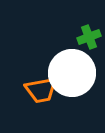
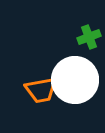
white circle: moved 3 px right, 7 px down
